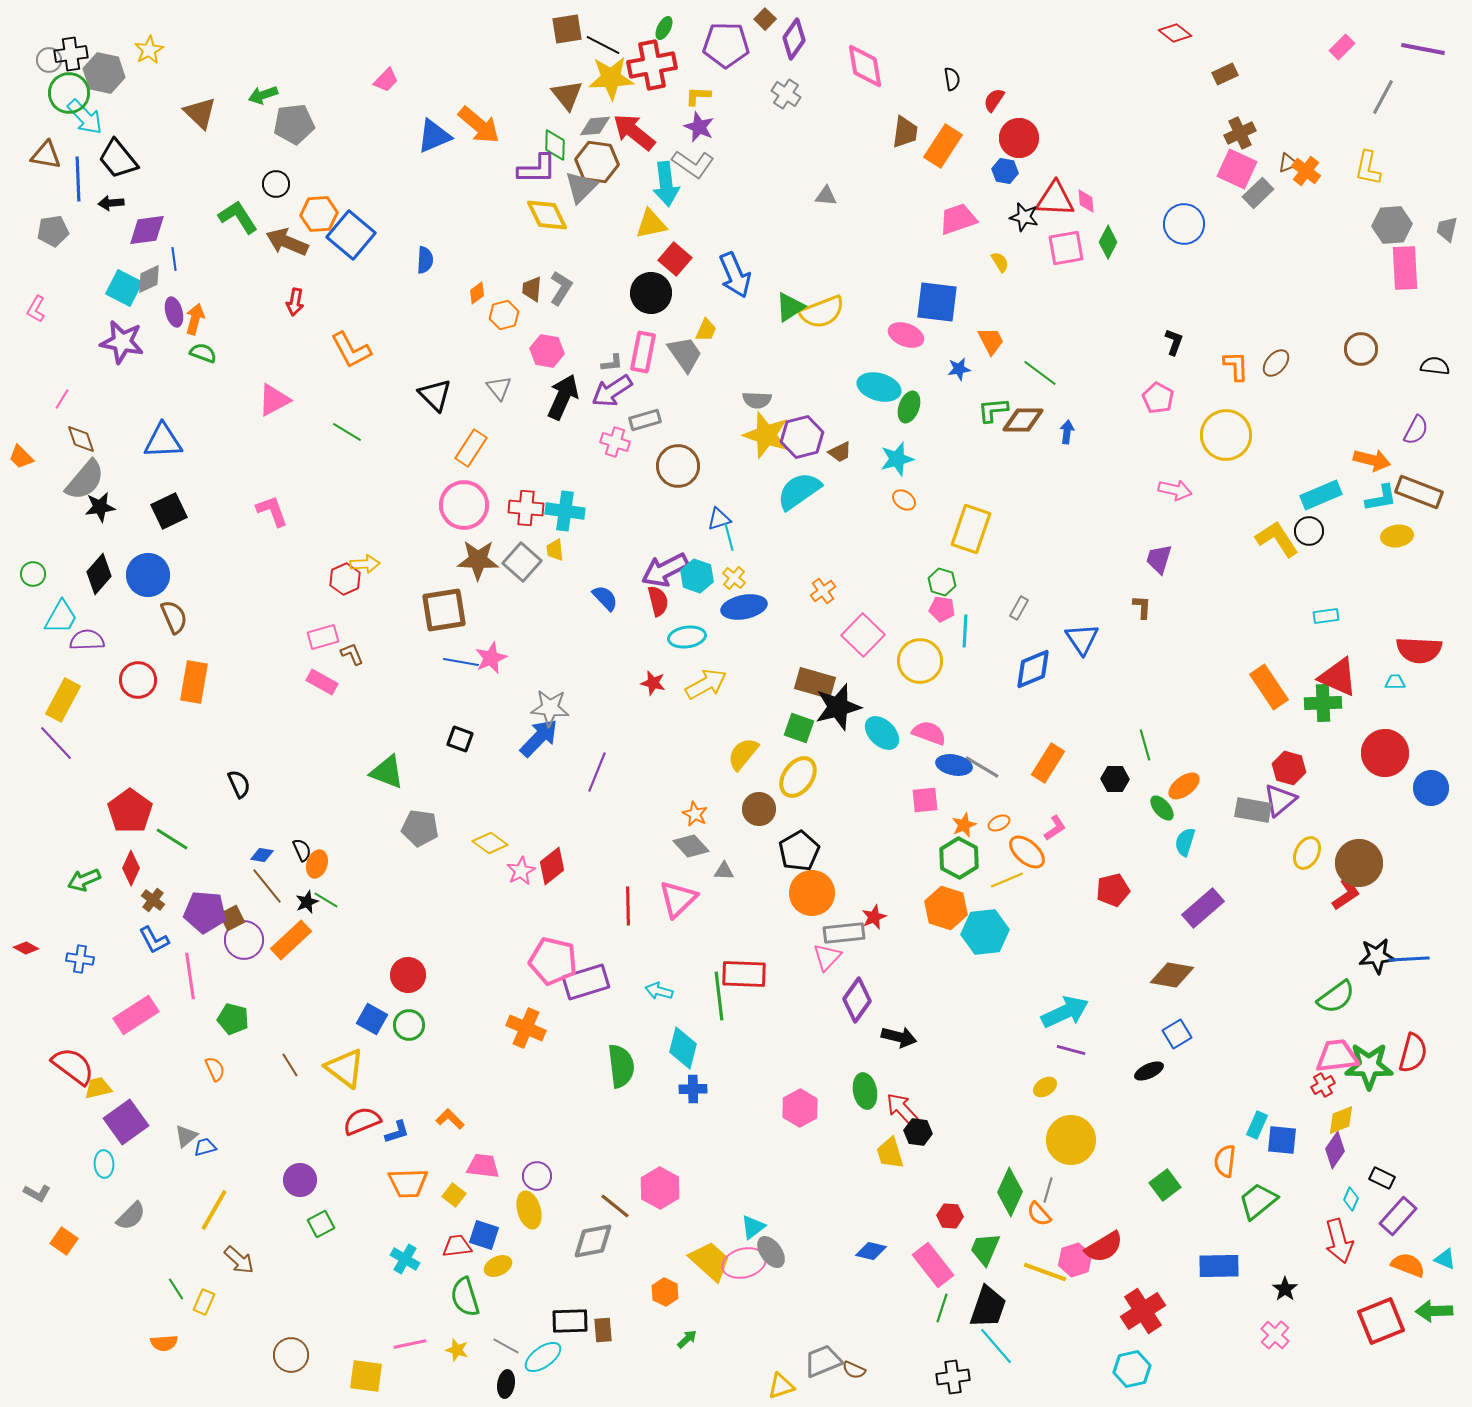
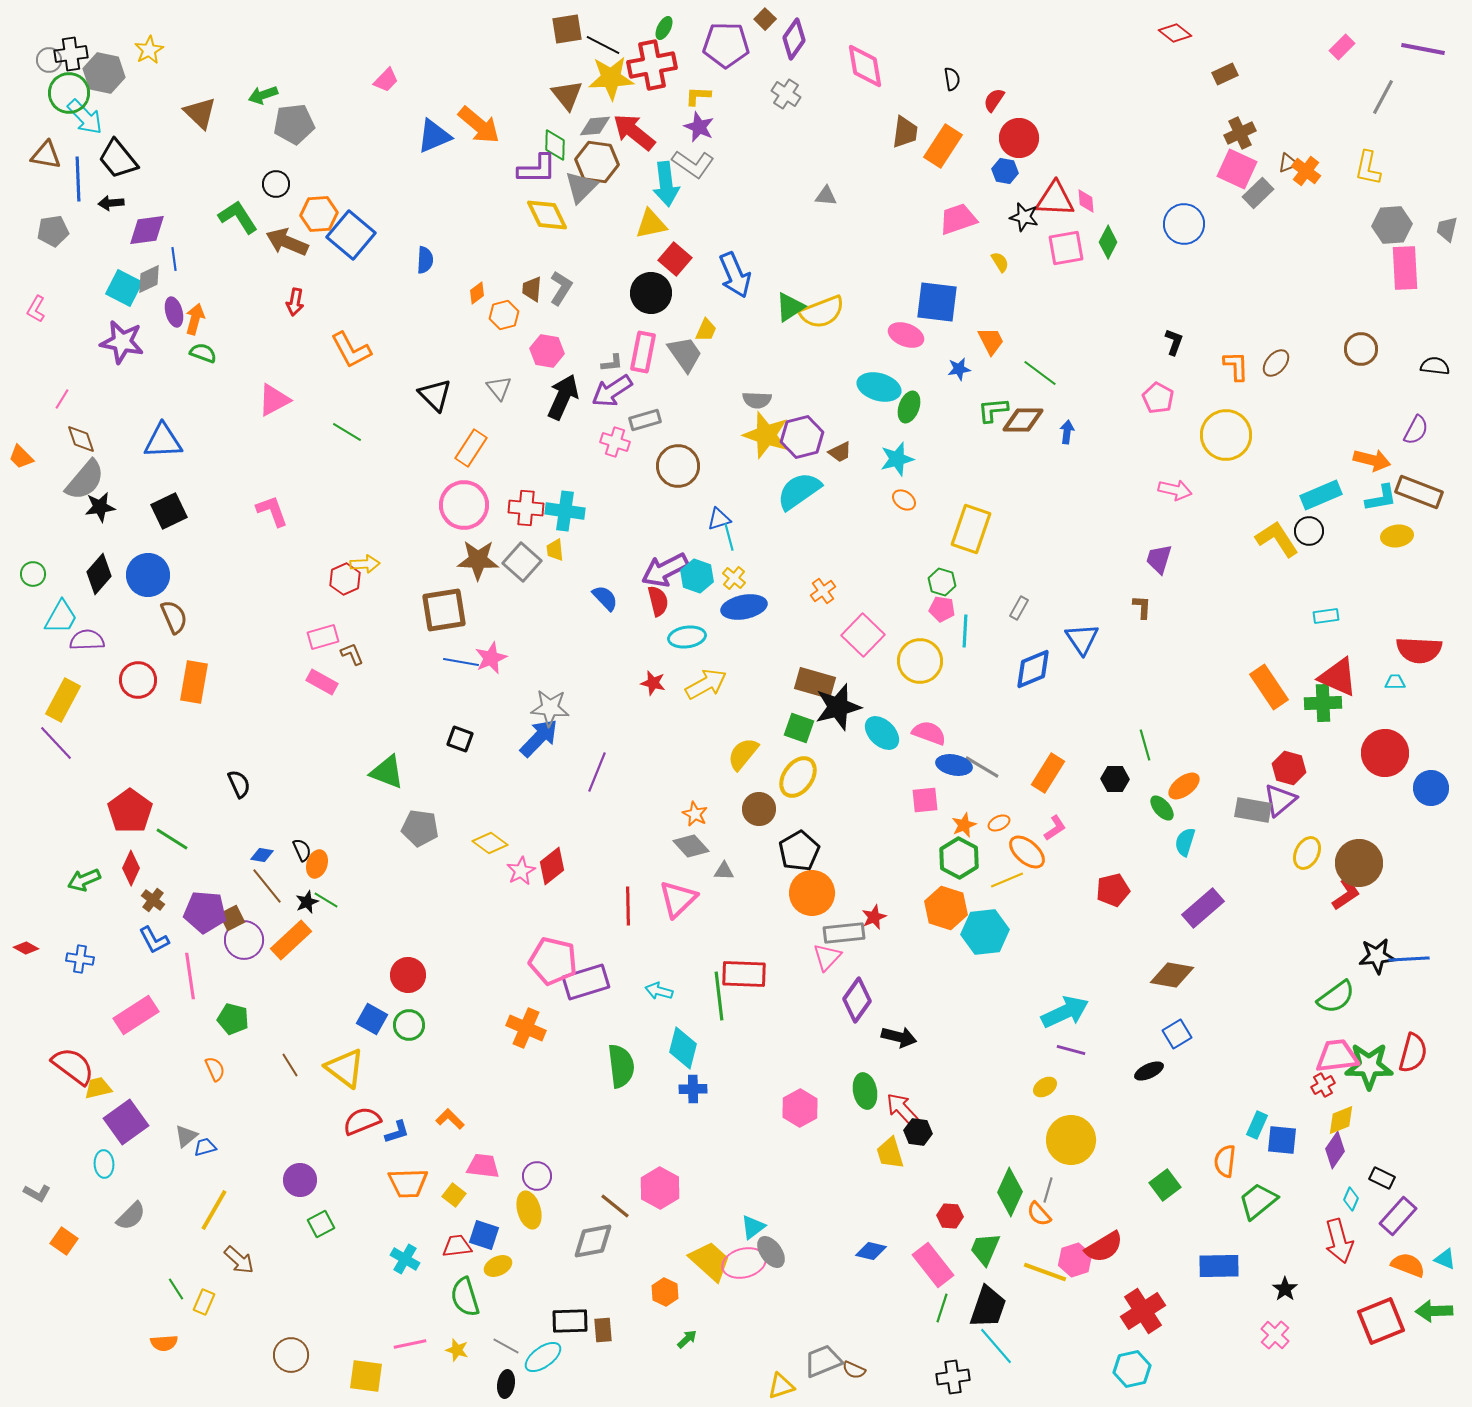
orange rectangle at (1048, 763): moved 10 px down
